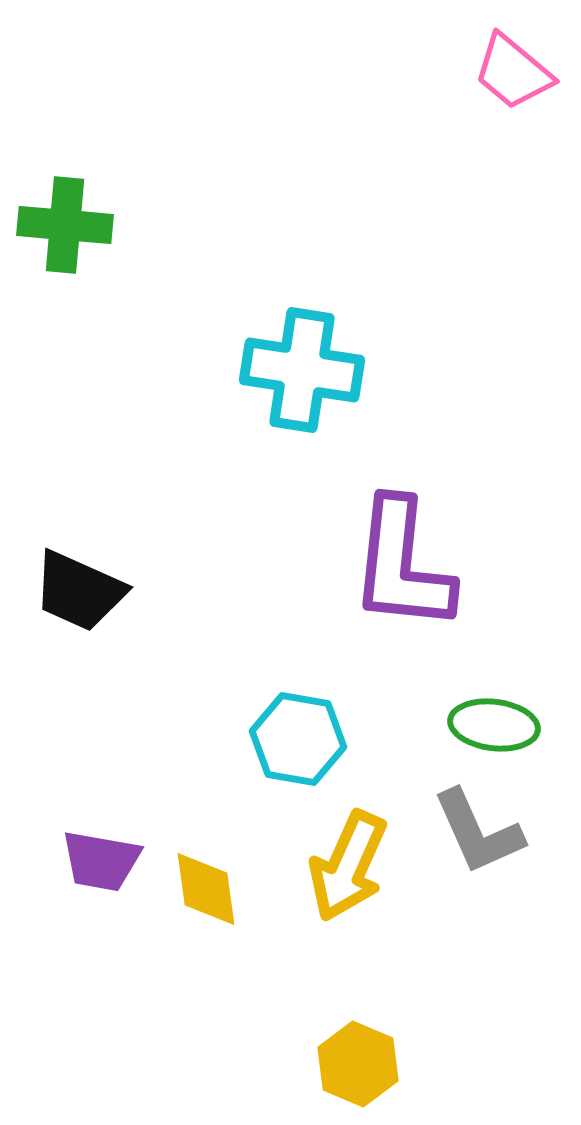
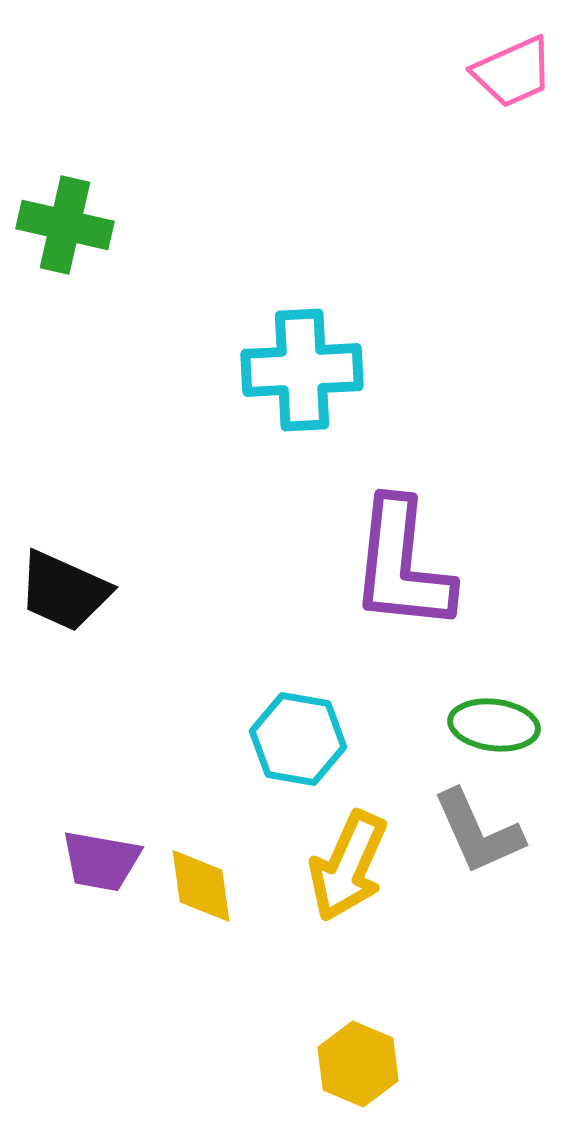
pink trapezoid: rotated 64 degrees counterclockwise
green cross: rotated 8 degrees clockwise
cyan cross: rotated 12 degrees counterclockwise
black trapezoid: moved 15 px left
yellow diamond: moved 5 px left, 3 px up
